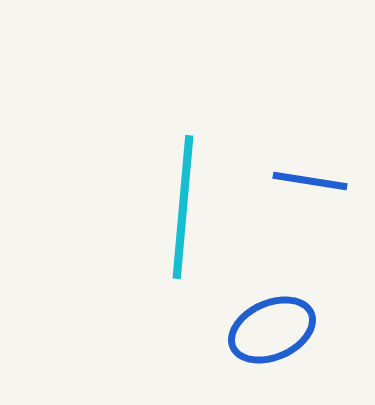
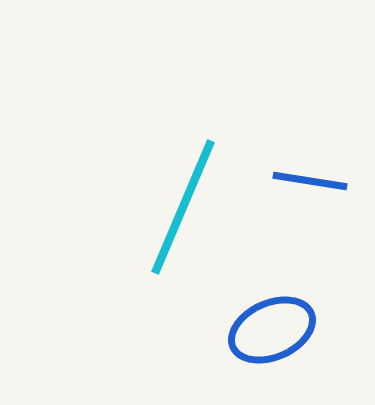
cyan line: rotated 18 degrees clockwise
